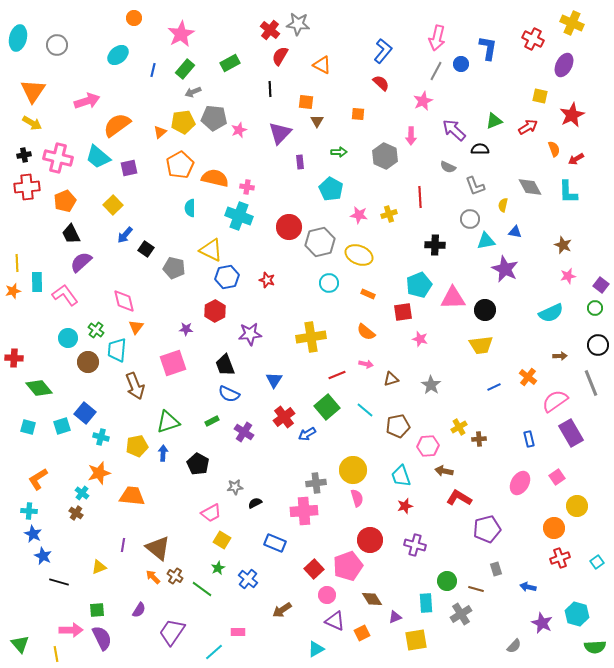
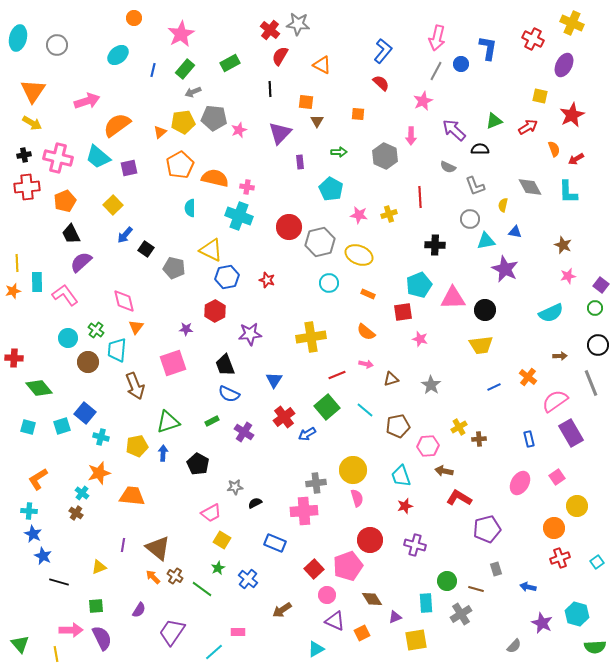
green square at (97, 610): moved 1 px left, 4 px up
